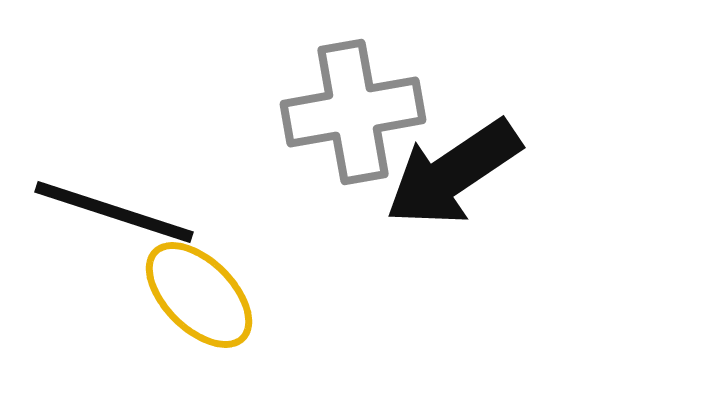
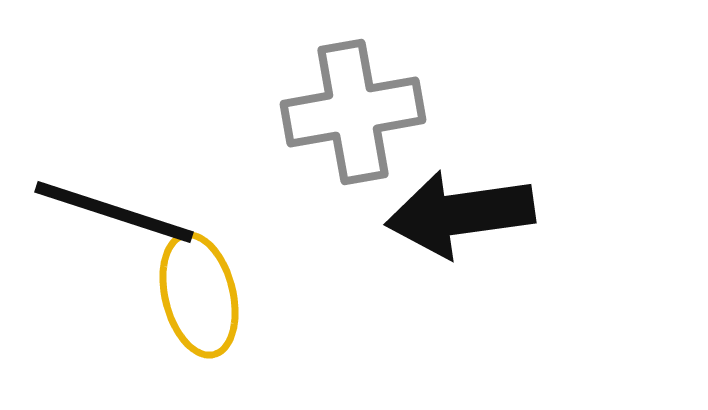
black arrow: moved 7 px right, 41 px down; rotated 26 degrees clockwise
yellow ellipse: rotated 31 degrees clockwise
